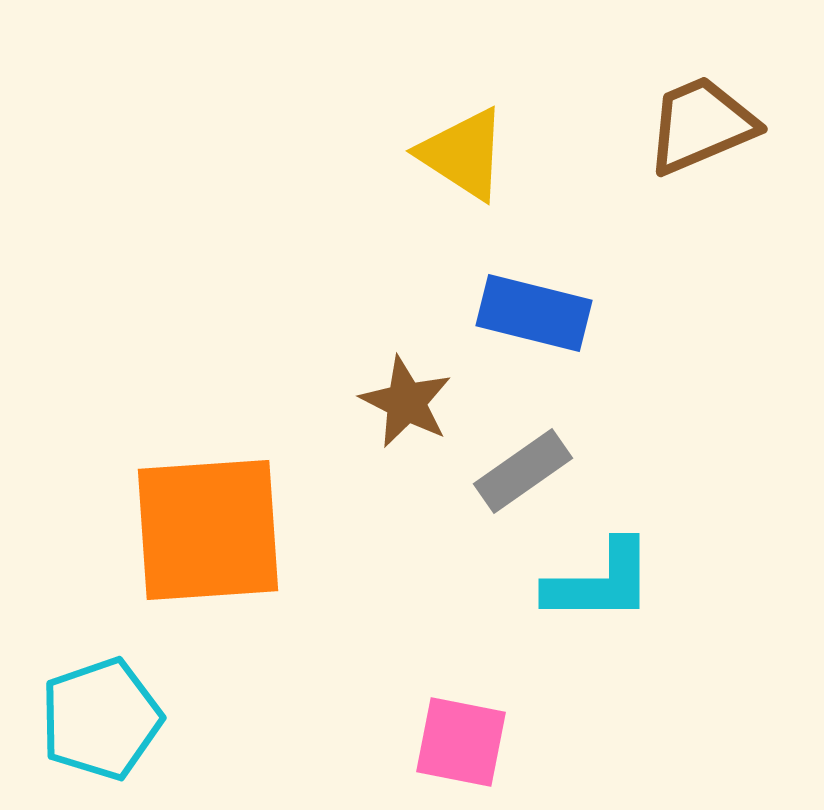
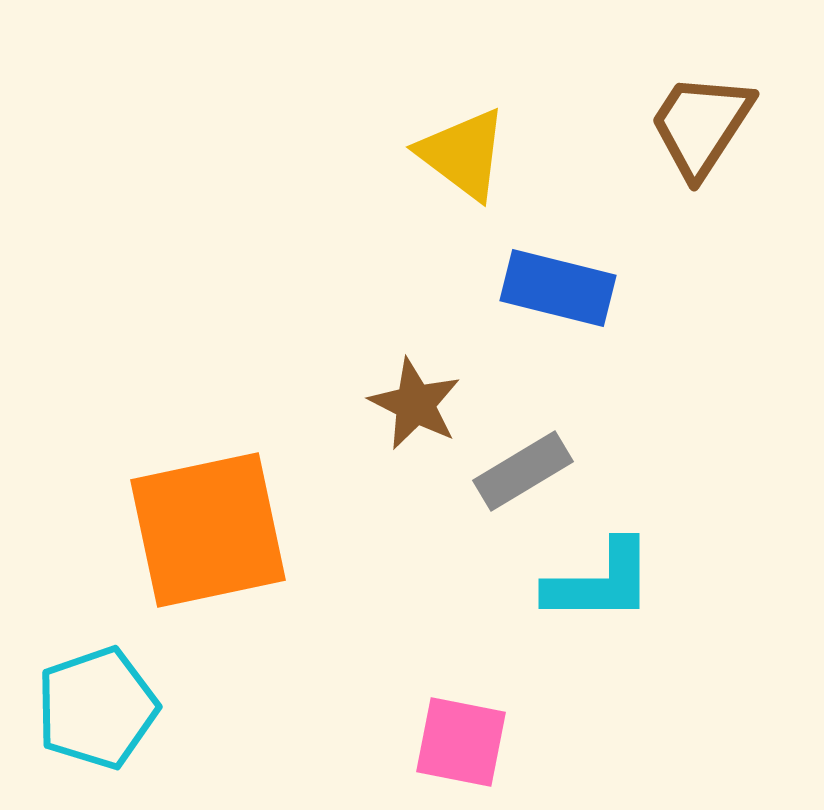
brown trapezoid: rotated 34 degrees counterclockwise
yellow triangle: rotated 4 degrees clockwise
blue rectangle: moved 24 px right, 25 px up
brown star: moved 9 px right, 2 px down
gray rectangle: rotated 4 degrees clockwise
orange square: rotated 8 degrees counterclockwise
cyan pentagon: moved 4 px left, 11 px up
